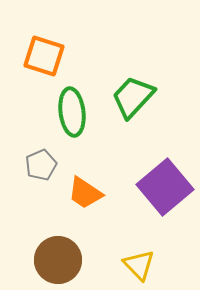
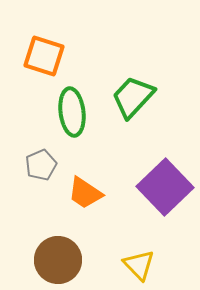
purple square: rotated 4 degrees counterclockwise
